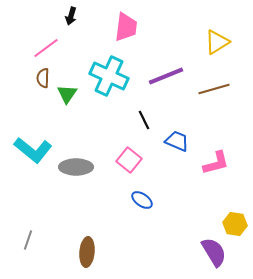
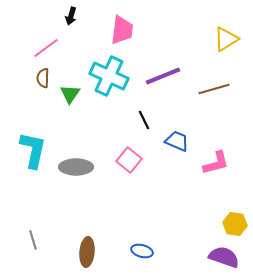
pink trapezoid: moved 4 px left, 3 px down
yellow triangle: moved 9 px right, 3 px up
purple line: moved 3 px left
green triangle: moved 3 px right
cyan L-shape: rotated 117 degrees counterclockwise
blue ellipse: moved 51 px down; rotated 20 degrees counterclockwise
gray line: moved 5 px right; rotated 36 degrees counterclockwise
purple semicircle: moved 10 px right, 5 px down; rotated 40 degrees counterclockwise
